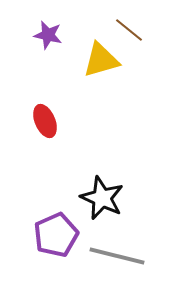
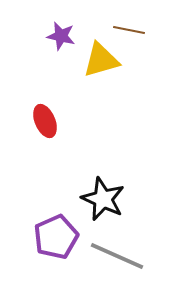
brown line: rotated 28 degrees counterclockwise
purple star: moved 13 px right, 1 px down
black star: moved 1 px right, 1 px down
purple pentagon: moved 2 px down
gray line: rotated 10 degrees clockwise
